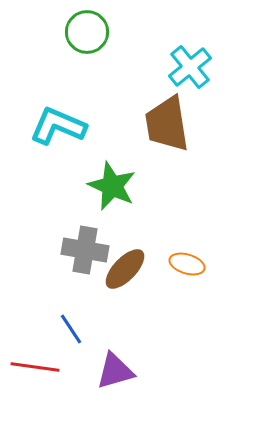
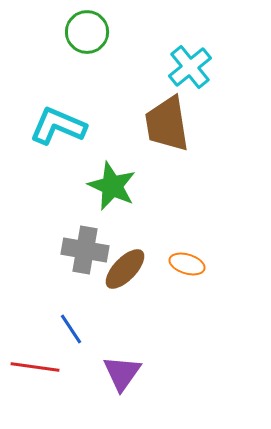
purple triangle: moved 7 px right, 2 px down; rotated 39 degrees counterclockwise
